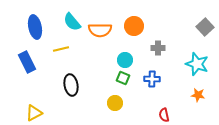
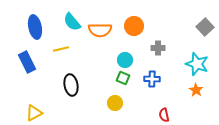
orange star: moved 2 px left, 5 px up; rotated 24 degrees clockwise
